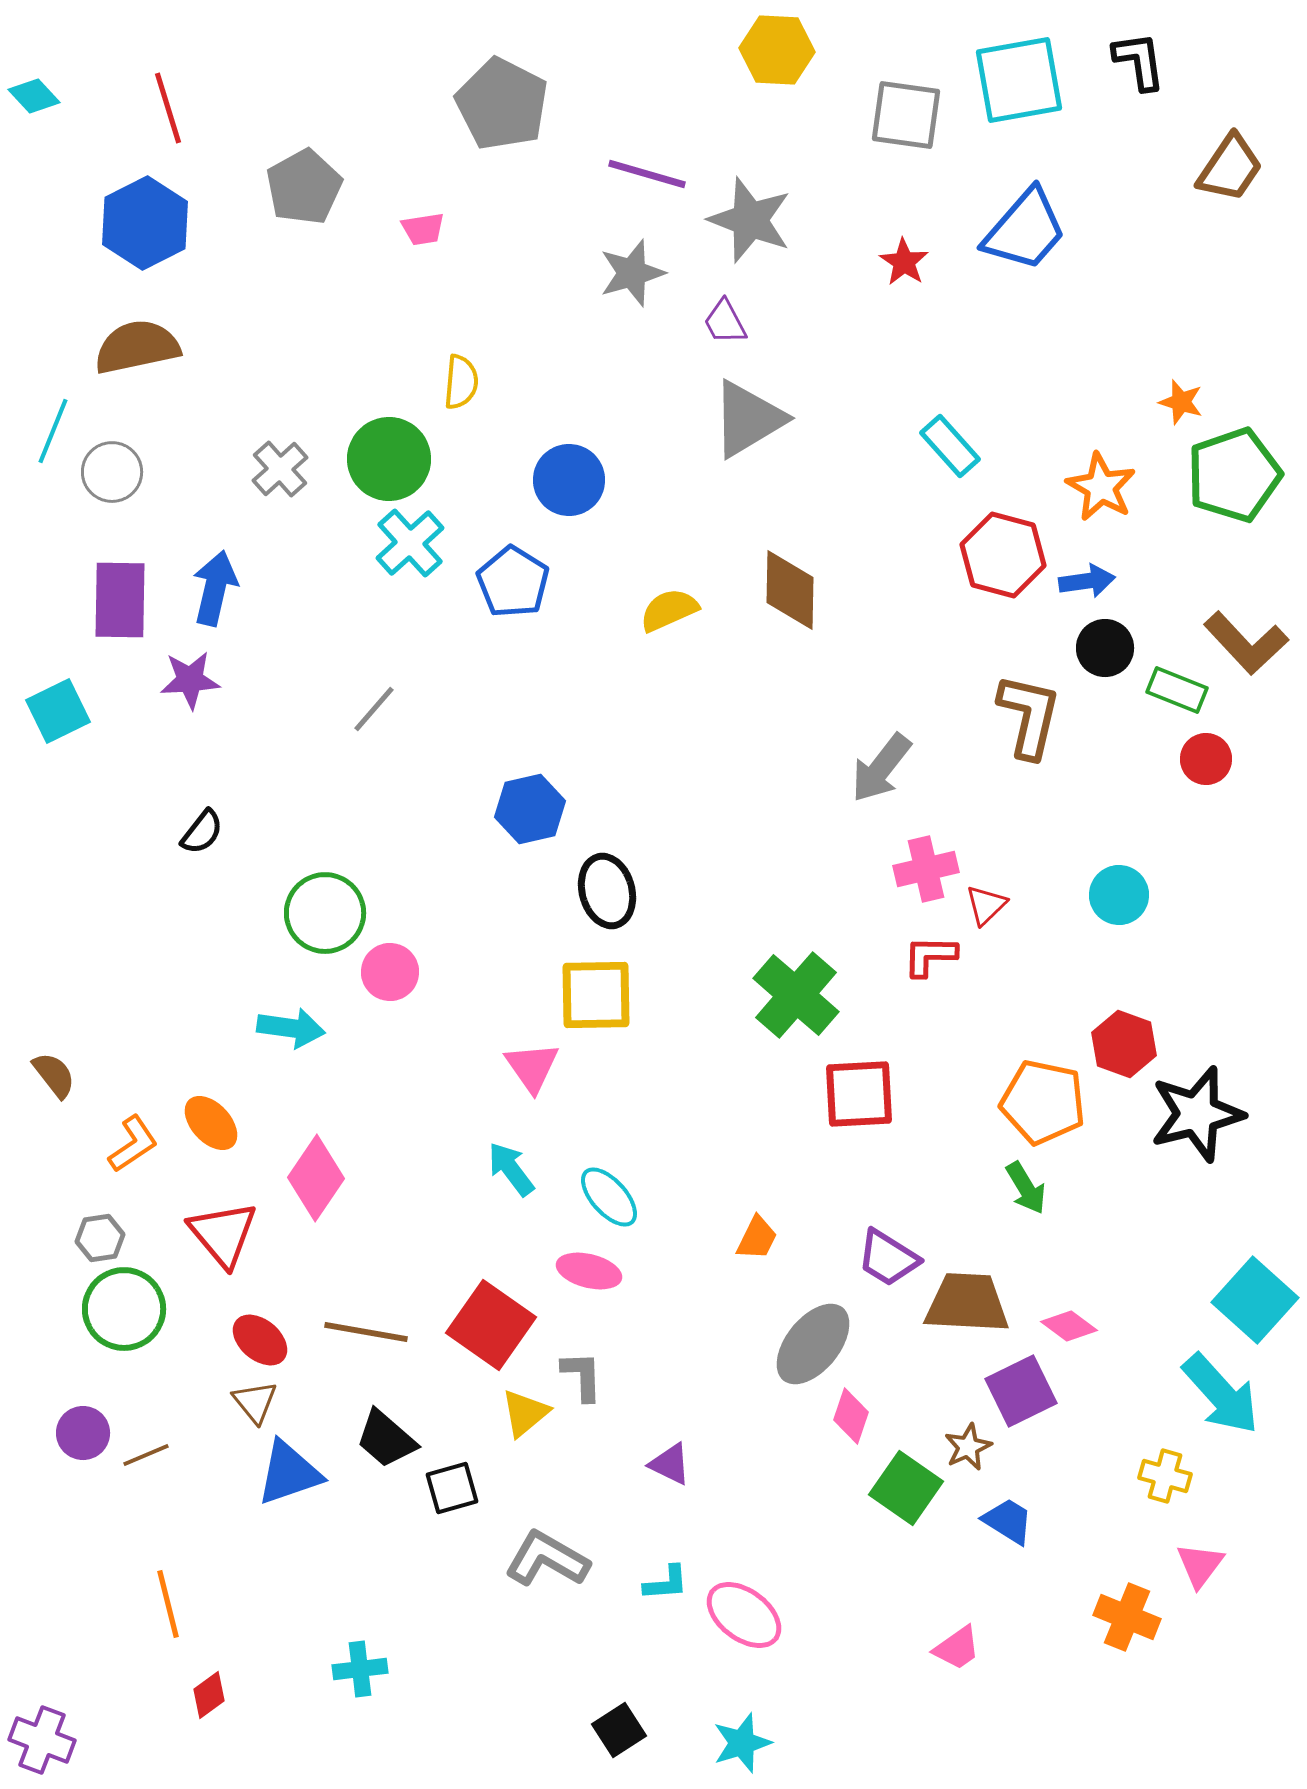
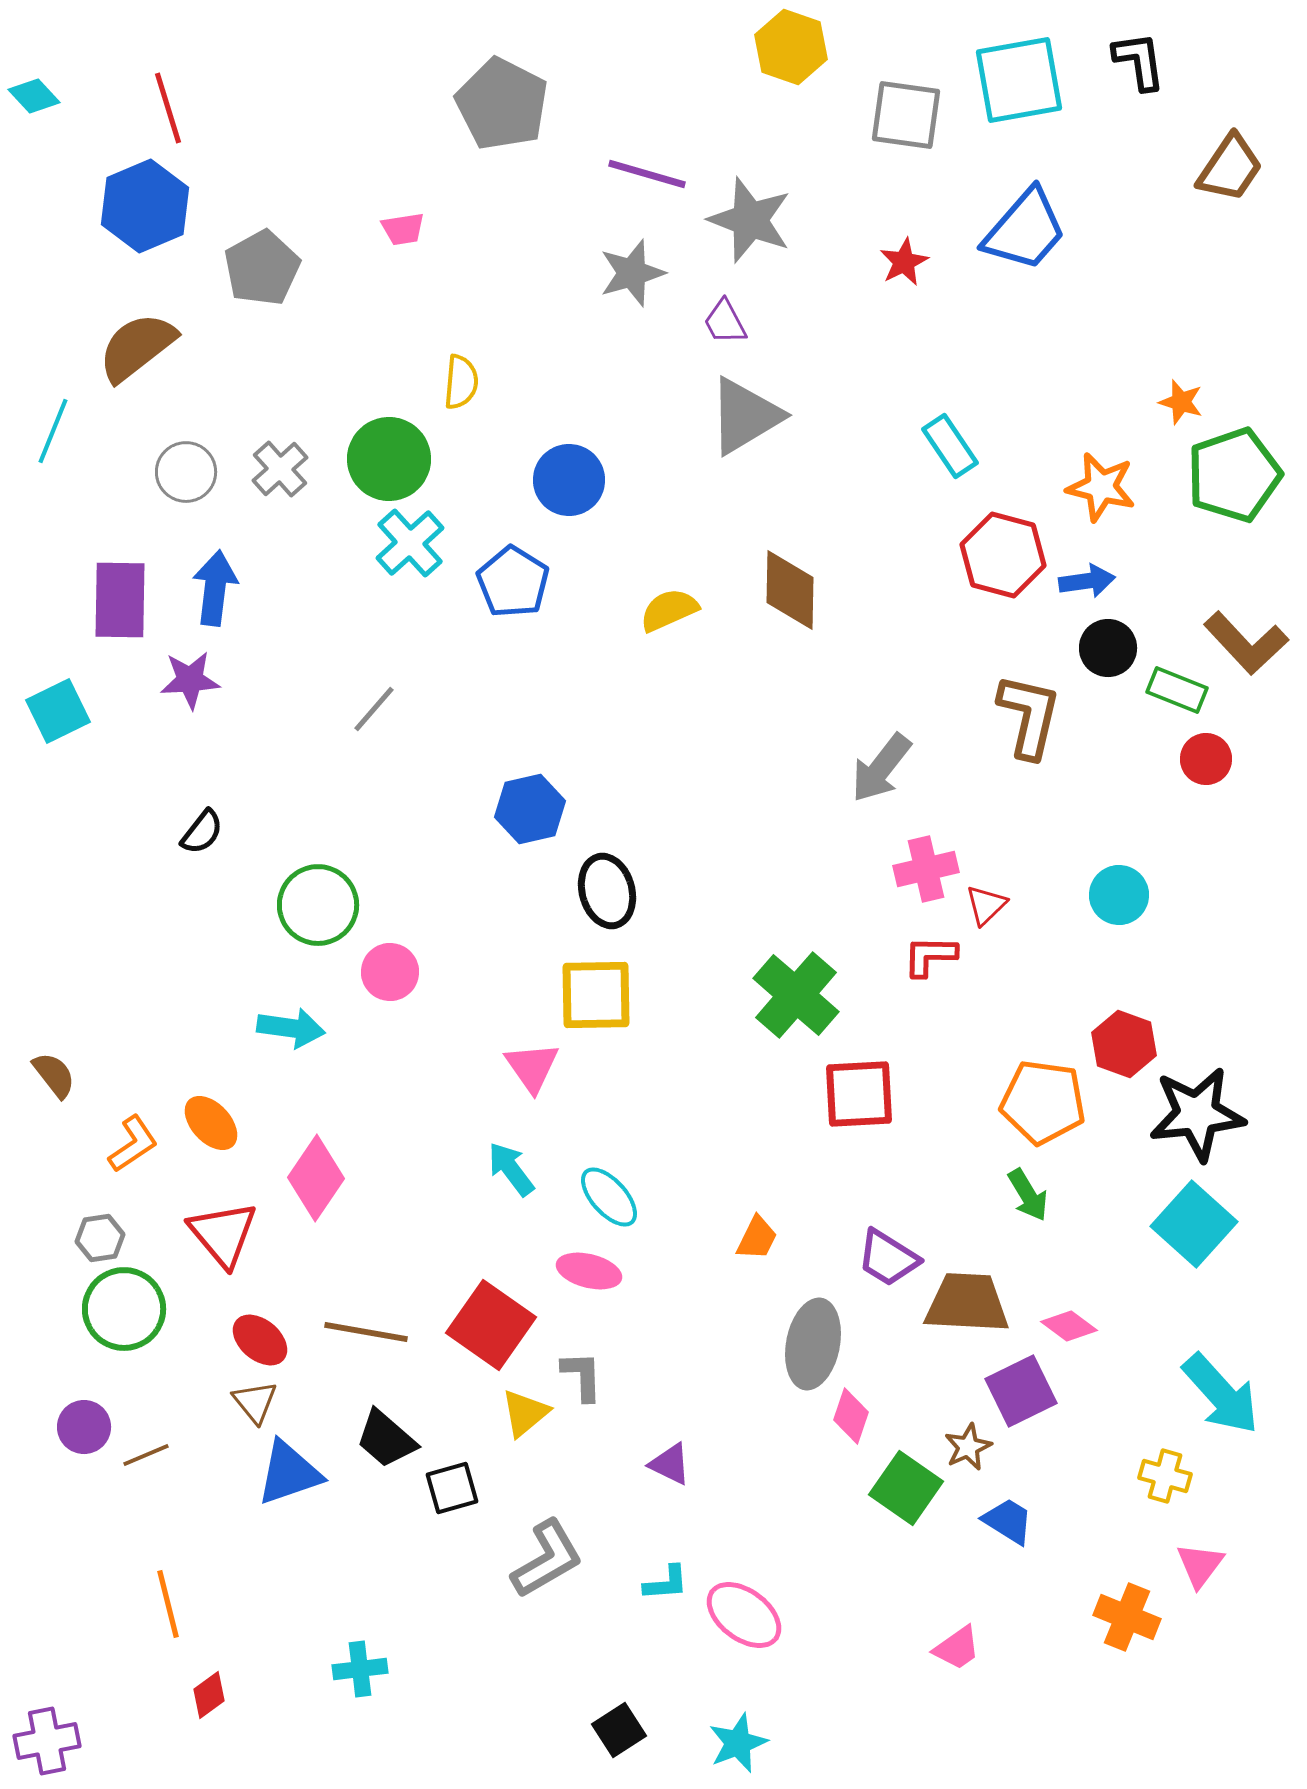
yellow hexagon at (777, 50): moved 14 px right, 3 px up; rotated 16 degrees clockwise
gray pentagon at (304, 187): moved 42 px left, 81 px down
blue hexagon at (145, 223): moved 17 px up; rotated 4 degrees clockwise
pink trapezoid at (423, 229): moved 20 px left
red star at (904, 262): rotated 12 degrees clockwise
brown semicircle at (137, 347): rotated 26 degrees counterclockwise
gray triangle at (748, 419): moved 3 px left, 3 px up
cyan rectangle at (950, 446): rotated 8 degrees clockwise
gray circle at (112, 472): moved 74 px right
orange star at (1101, 487): rotated 16 degrees counterclockwise
blue arrow at (215, 588): rotated 6 degrees counterclockwise
black circle at (1105, 648): moved 3 px right
green circle at (325, 913): moved 7 px left, 8 px up
orange pentagon at (1043, 1102): rotated 4 degrees counterclockwise
black star at (1197, 1114): rotated 8 degrees clockwise
green arrow at (1026, 1188): moved 2 px right, 7 px down
cyan square at (1255, 1300): moved 61 px left, 76 px up
gray ellipse at (813, 1344): rotated 28 degrees counterclockwise
purple circle at (83, 1433): moved 1 px right, 6 px up
gray L-shape at (547, 1559): rotated 120 degrees clockwise
purple cross at (42, 1740): moved 5 px right, 1 px down; rotated 32 degrees counterclockwise
cyan star at (742, 1743): moved 4 px left; rotated 4 degrees counterclockwise
